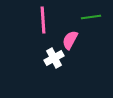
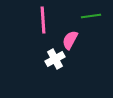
green line: moved 1 px up
white cross: moved 1 px right, 1 px down
